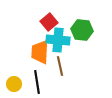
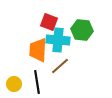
red square: rotated 30 degrees counterclockwise
orange trapezoid: moved 2 px left, 2 px up
brown line: rotated 60 degrees clockwise
